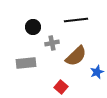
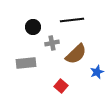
black line: moved 4 px left
brown semicircle: moved 2 px up
red square: moved 1 px up
